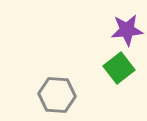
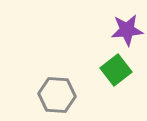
green square: moved 3 px left, 2 px down
